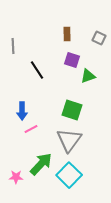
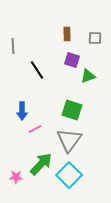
gray square: moved 4 px left; rotated 24 degrees counterclockwise
pink line: moved 4 px right
